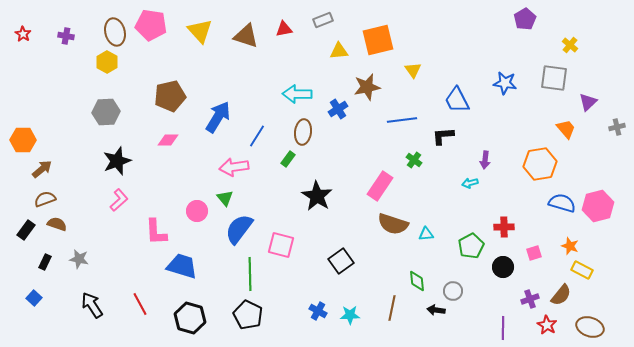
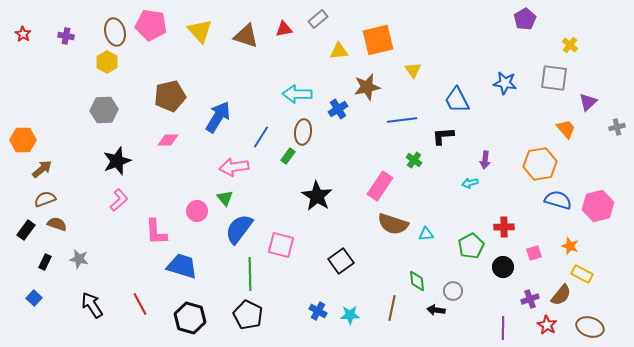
gray rectangle at (323, 20): moved 5 px left, 1 px up; rotated 18 degrees counterclockwise
gray hexagon at (106, 112): moved 2 px left, 2 px up
blue line at (257, 136): moved 4 px right, 1 px down
green rectangle at (288, 159): moved 3 px up
blue semicircle at (562, 203): moved 4 px left, 3 px up
yellow rectangle at (582, 270): moved 4 px down
